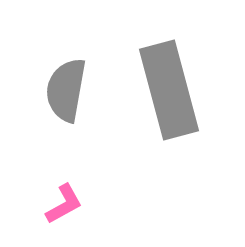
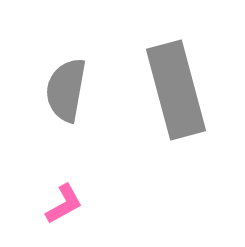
gray rectangle: moved 7 px right
